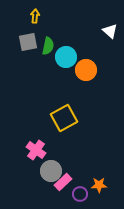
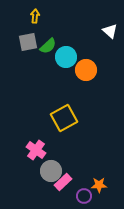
green semicircle: rotated 36 degrees clockwise
purple circle: moved 4 px right, 2 px down
